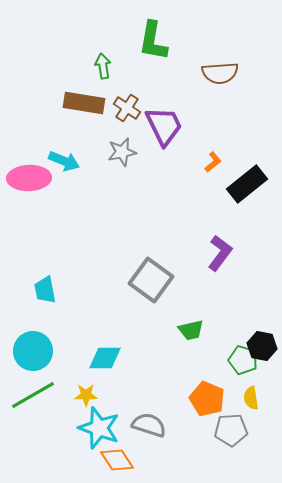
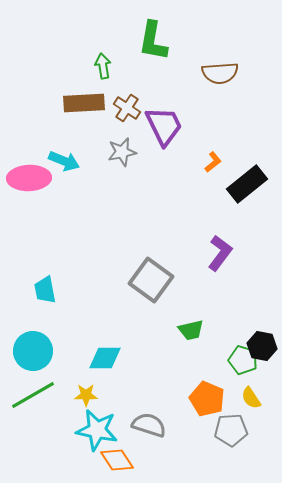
brown rectangle: rotated 12 degrees counterclockwise
yellow semicircle: rotated 25 degrees counterclockwise
cyan star: moved 2 px left, 2 px down; rotated 9 degrees counterclockwise
